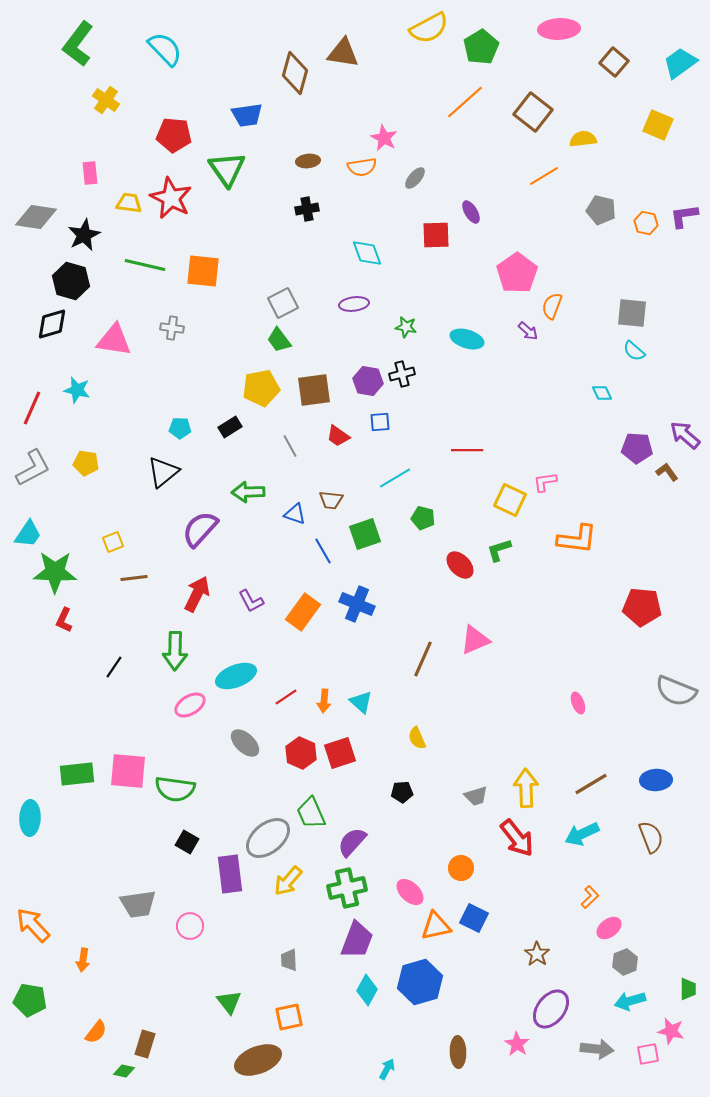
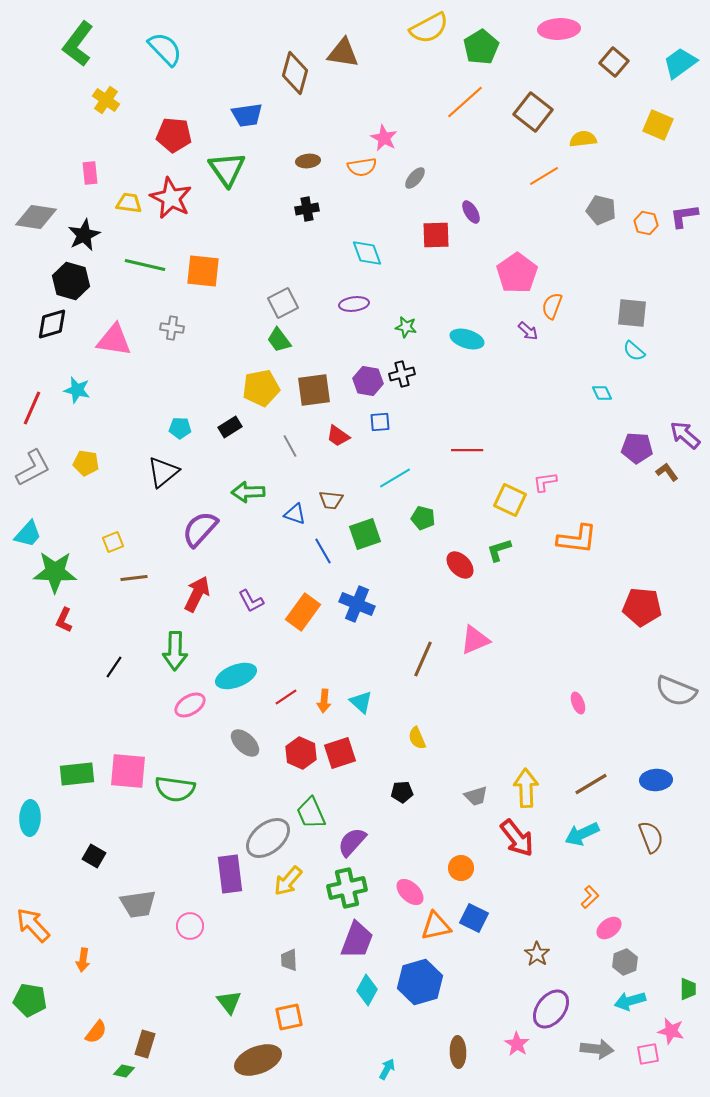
cyan trapezoid at (28, 534): rotated 8 degrees clockwise
black square at (187, 842): moved 93 px left, 14 px down
